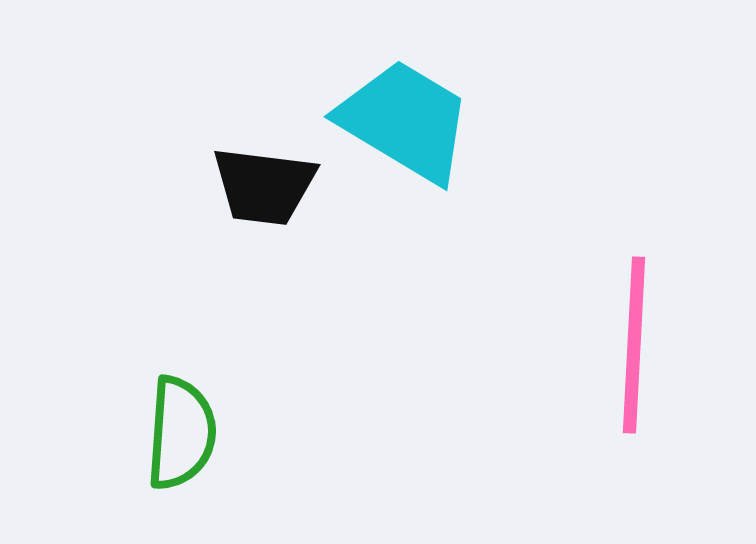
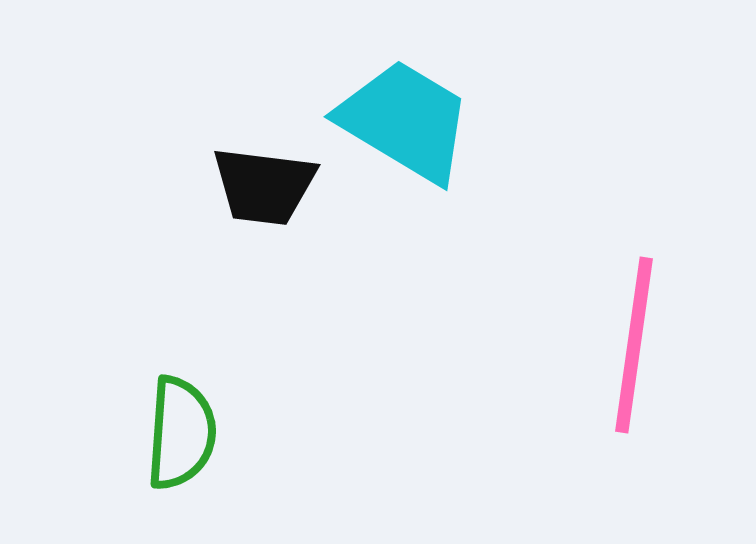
pink line: rotated 5 degrees clockwise
